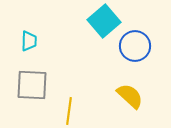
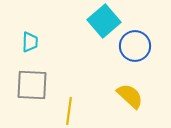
cyan trapezoid: moved 1 px right, 1 px down
